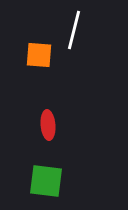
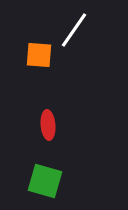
white line: rotated 21 degrees clockwise
green square: moved 1 px left; rotated 9 degrees clockwise
